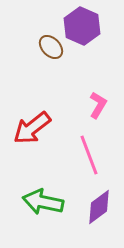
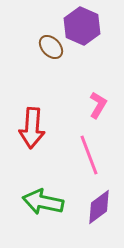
red arrow: rotated 48 degrees counterclockwise
